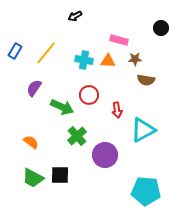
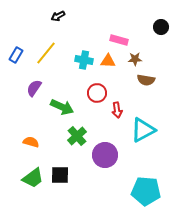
black arrow: moved 17 px left
black circle: moved 1 px up
blue rectangle: moved 1 px right, 4 px down
red circle: moved 8 px right, 2 px up
orange semicircle: rotated 21 degrees counterclockwise
green trapezoid: rotated 65 degrees counterclockwise
